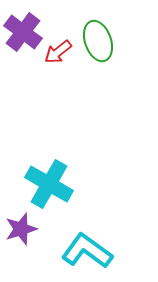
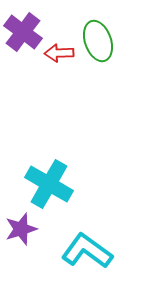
red arrow: moved 1 px right, 1 px down; rotated 36 degrees clockwise
